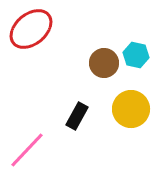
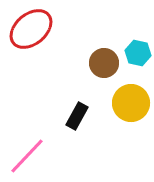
cyan hexagon: moved 2 px right, 2 px up
yellow circle: moved 6 px up
pink line: moved 6 px down
